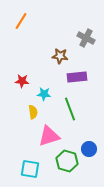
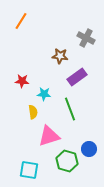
purple rectangle: rotated 30 degrees counterclockwise
cyan square: moved 1 px left, 1 px down
